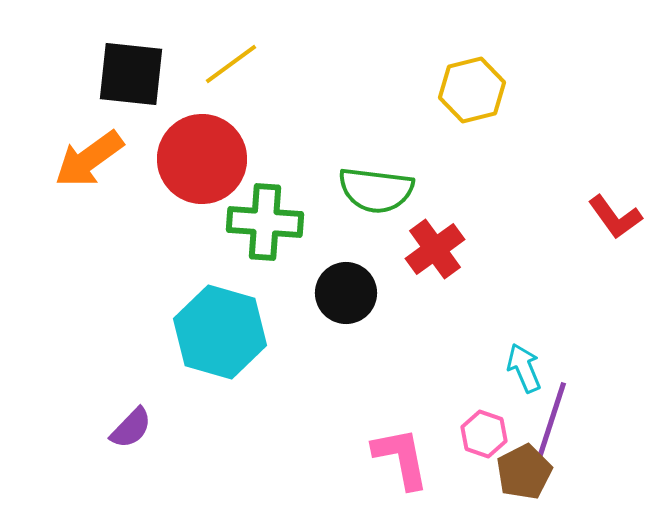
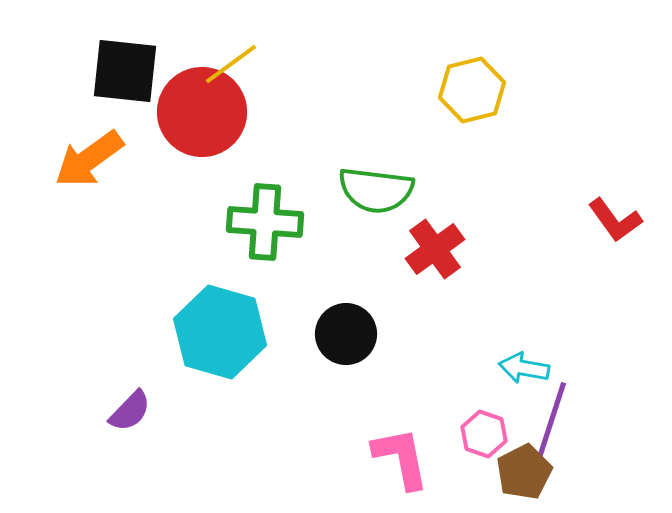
black square: moved 6 px left, 3 px up
red circle: moved 47 px up
red L-shape: moved 3 px down
black circle: moved 41 px down
cyan arrow: rotated 57 degrees counterclockwise
purple semicircle: moved 1 px left, 17 px up
